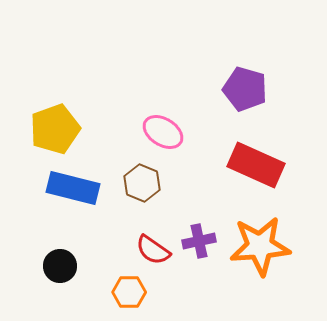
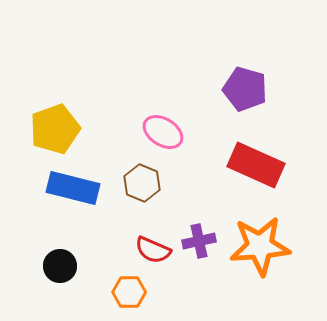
red semicircle: rotated 12 degrees counterclockwise
